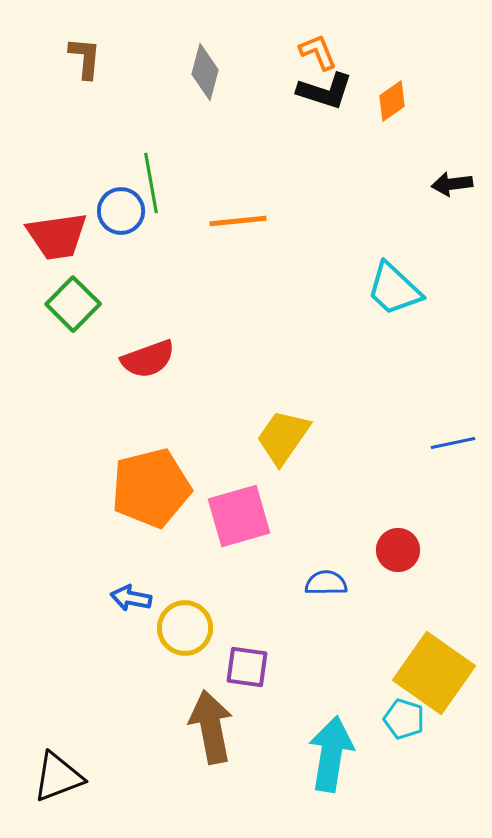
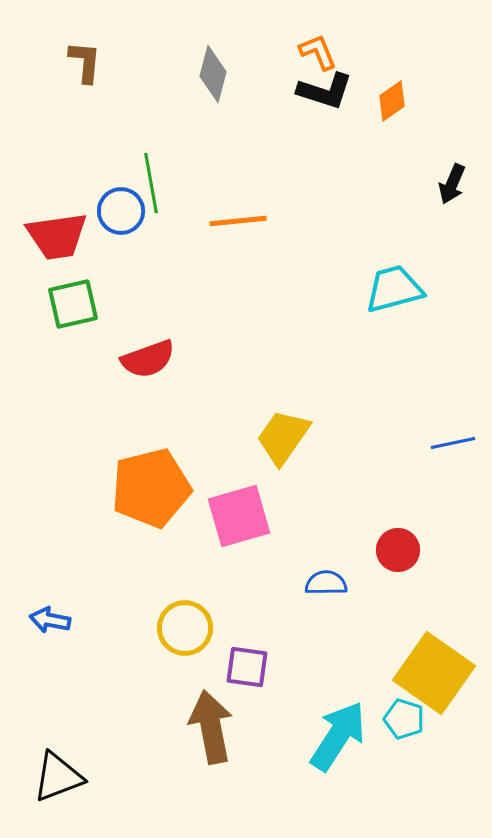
brown L-shape: moved 4 px down
gray diamond: moved 8 px right, 2 px down
black arrow: rotated 60 degrees counterclockwise
cyan trapezoid: rotated 122 degrees clockwise
green square: rotated 32 degrees clockwise
blue arrow: moved 81 px left, 22 px down
cyan arrow: moved 7 px right, 18 px up; rotated 24 degrees clockwise
